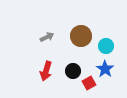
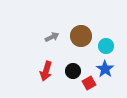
gray arrow: moved 5 px right
